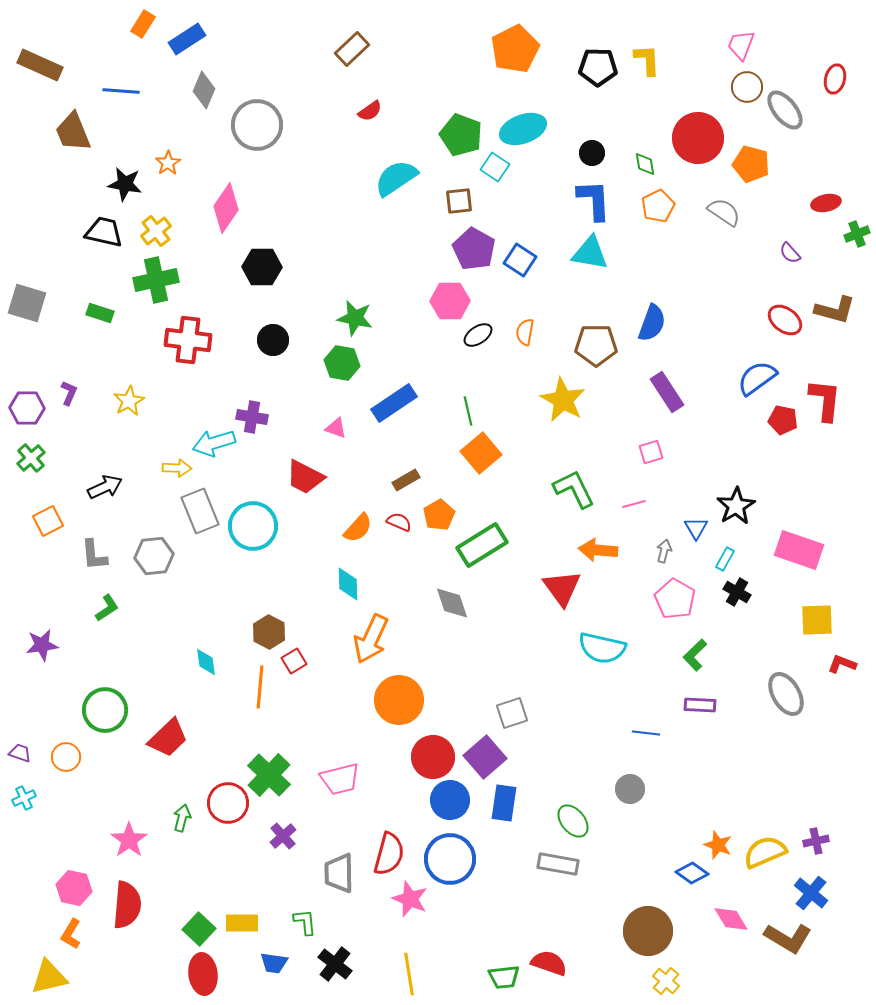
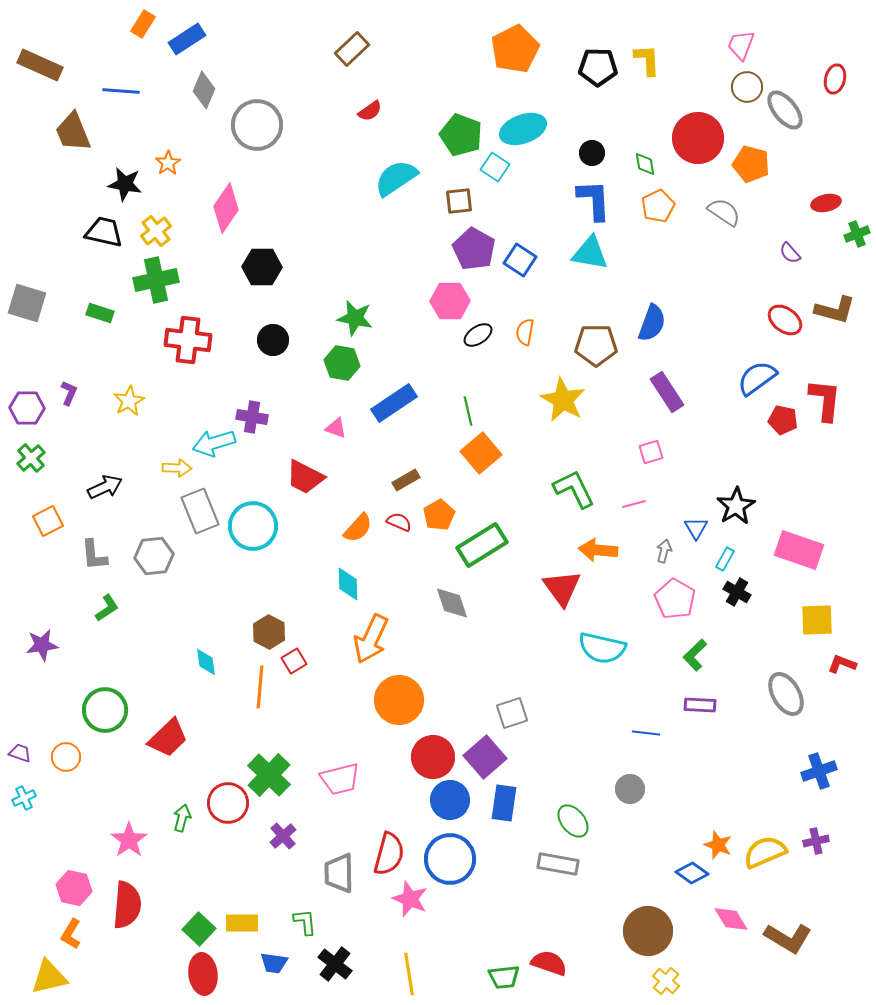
blue cross at (811, 893): moved 8 px right, 122 px up; rotated 32 degrees clockwise
